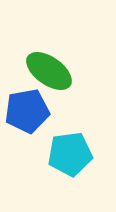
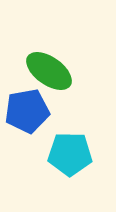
cyan pentagon: rotated 9 degrees clockwise
